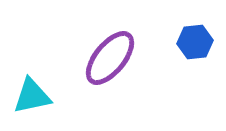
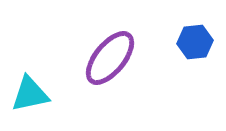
cyan triangle: moved 2 px left, 2 px up
